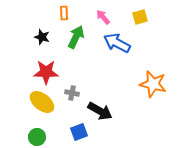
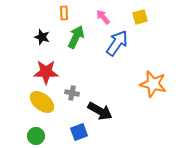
blue arrow: rotated 96 degrees clockwise
green circle: moved 1 px left, 1 px up
